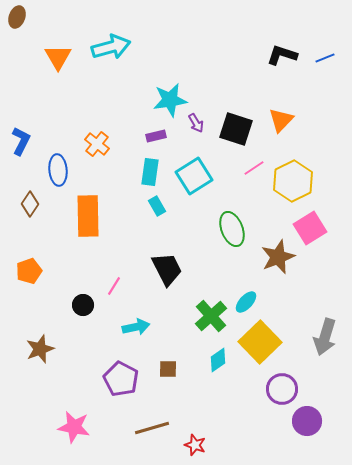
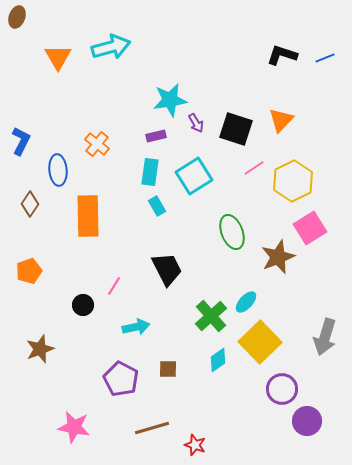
green ellipse at (232, 229): moved 3 px down
